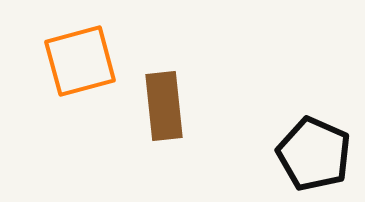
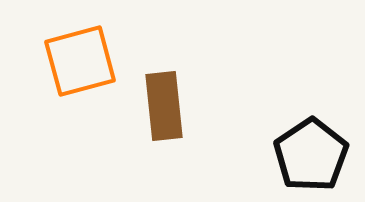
black pentagon: moved 3 px left, 1 px down; rotated 14 degrees clockwise
